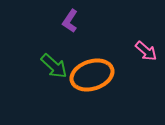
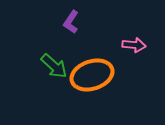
purple L-shape: moved 1 px right, 1 px down
pink arrow: moved 12 px left, 6 px up; rotated 35 degrees counterclockwise
